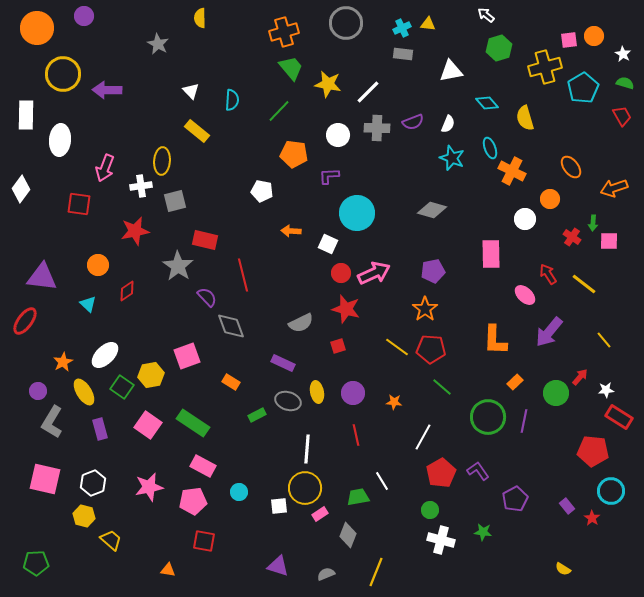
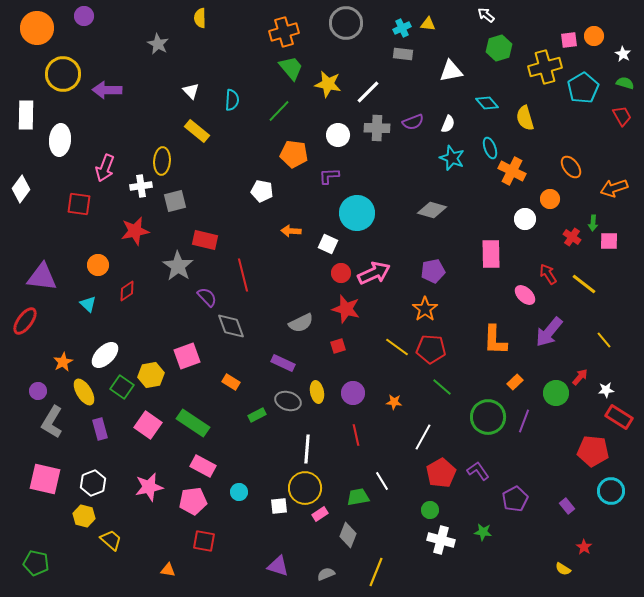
purple line at (524, 421): rotated 10 degrees clockwise
red star at (592, 518): moved 8 px left, 29 px down
green pentagon at (36, 563): rotated 15 degrees clockwise
